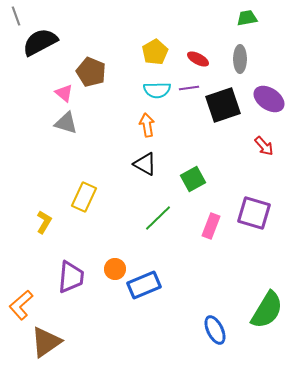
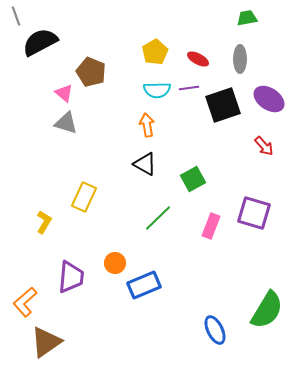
orange circle: moved 6 px up
orange L-shape: moved 4 px right, 3 px up
